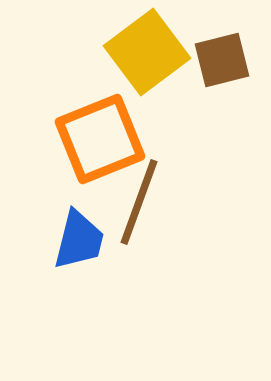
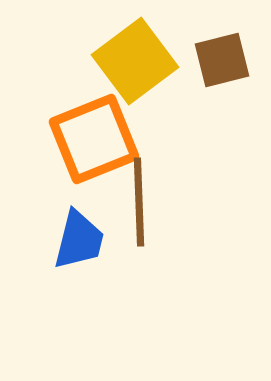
yellow square: moved 12 px left, 9 px down
orange square: moved 6 px left
brown line: rotated 22 degrees counterclockwise
